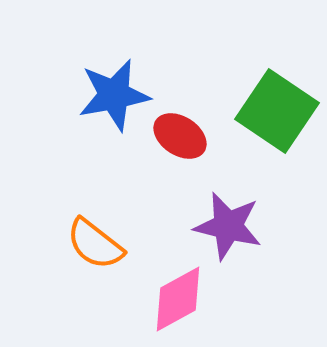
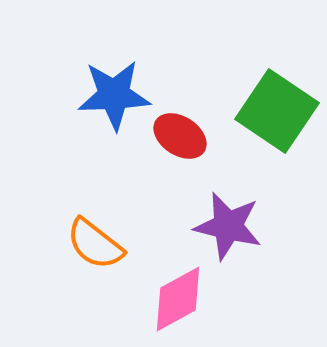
blue star: rotated 8 degrees clockwise
